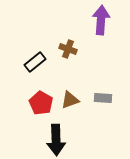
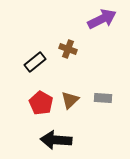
purple arrow: moved 1 px right, 1 px up; rotated 60 degrees clockwise
brown triangle: rotated 24 degrees counterclockwise
black arrow: rotated 96 degrees clockwise
